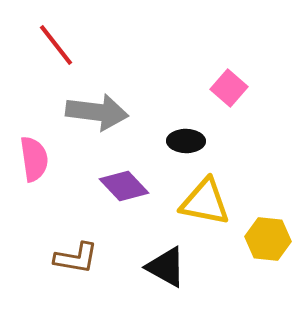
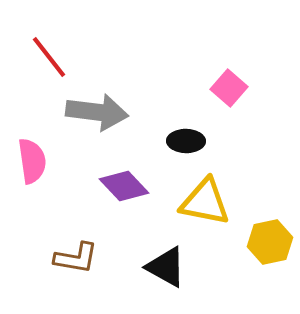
red line: moved 7 px left, 12 px down
pink semicircle: moved 2 px left, 2 px down
yellow hexagon: moved 2 px right, 3 px down; rotated 18 degrees counterclockwise
